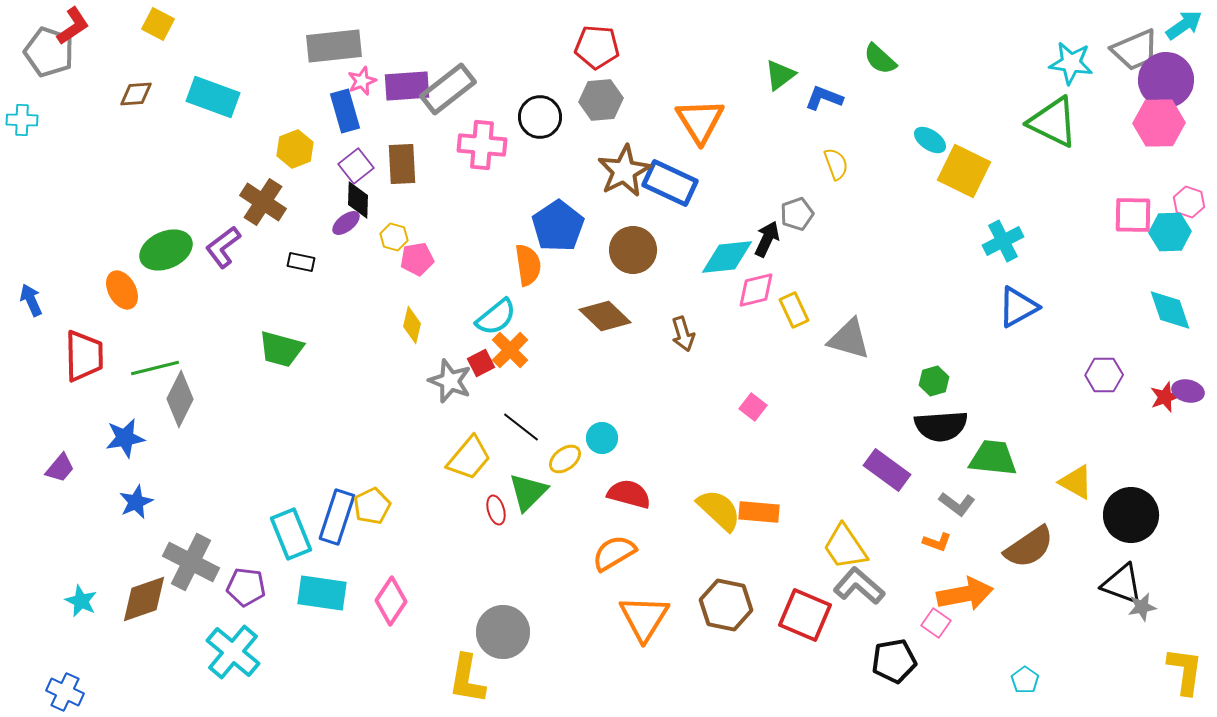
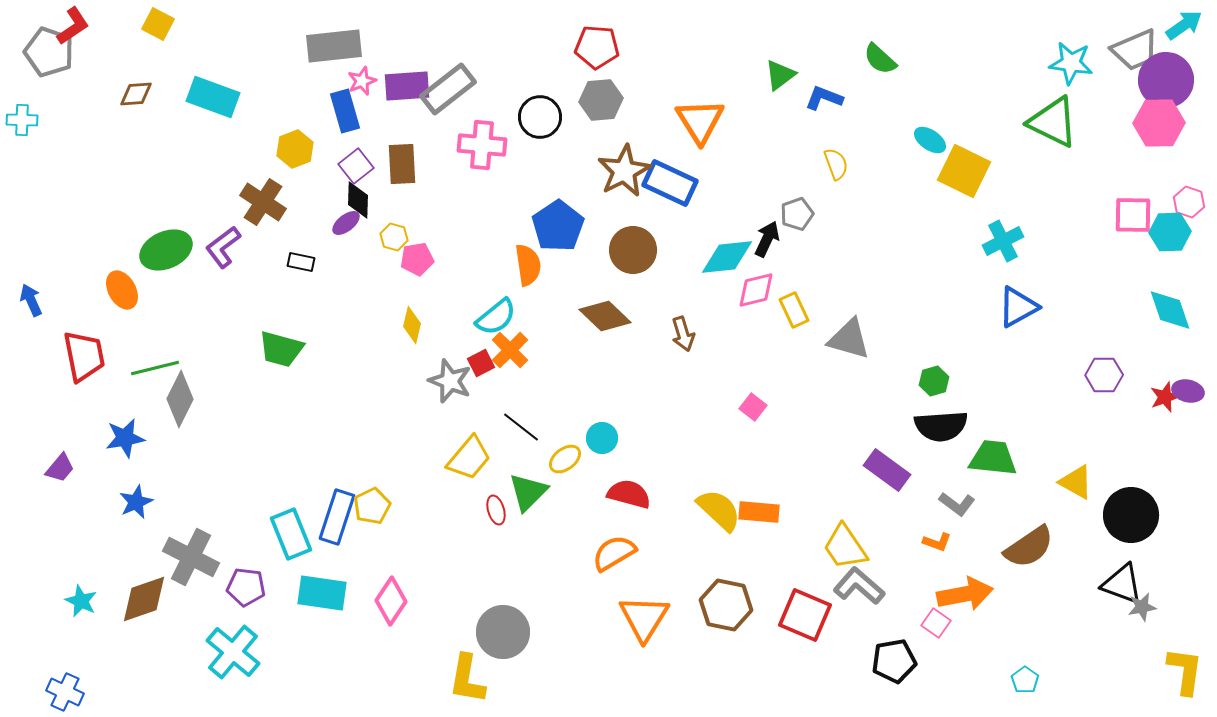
red trapezoid at (84, 356): rotated 10 degrees counterclockwise
gray cross at (191, 562): moved 5 px up
